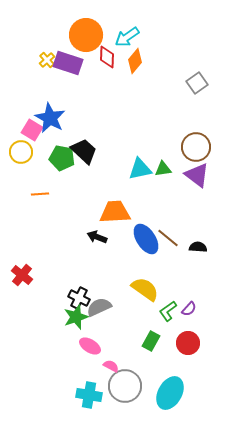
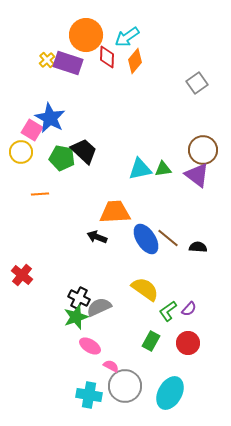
brown circle: moved 7 px right, 3 px down
